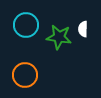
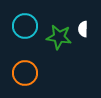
cyan circle: moved 1 px left, 1 px down
orange circle: moved 2 px up
